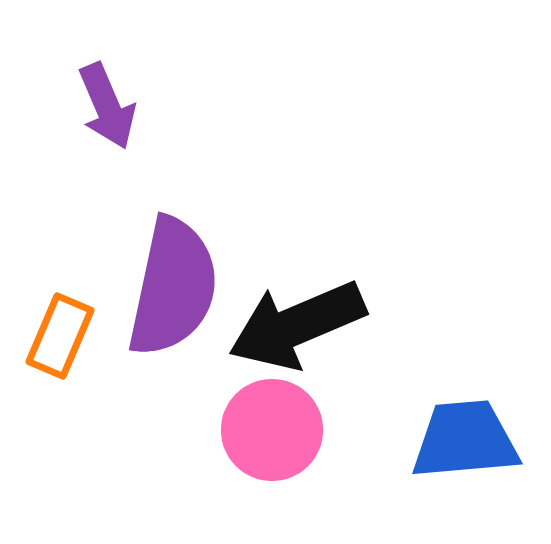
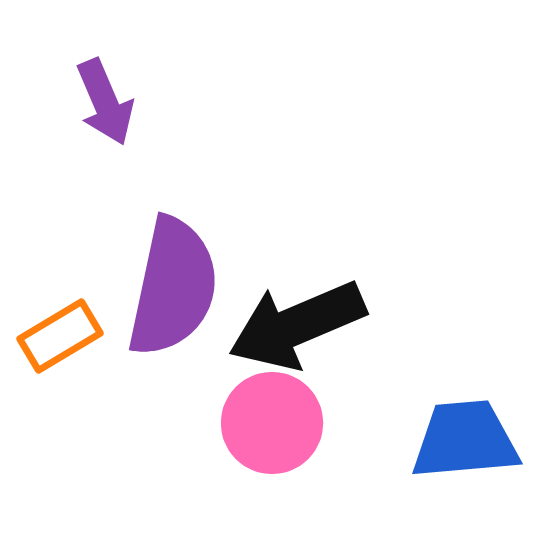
purple arrow: moved 2 px left, 4 px up
orange rectangle: rotated 36 degrees clockwise
pink circle: moved 7 px up
